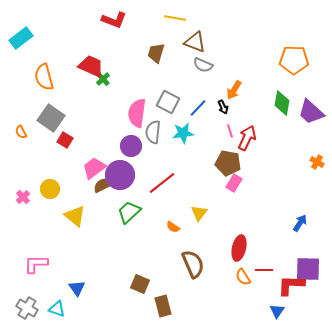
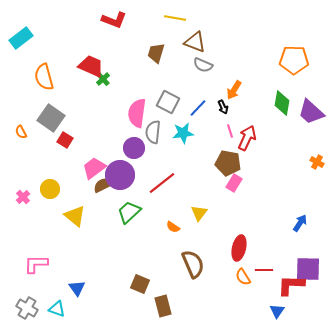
purple circle at (131, 146): moved 3 px right, 2 px down
